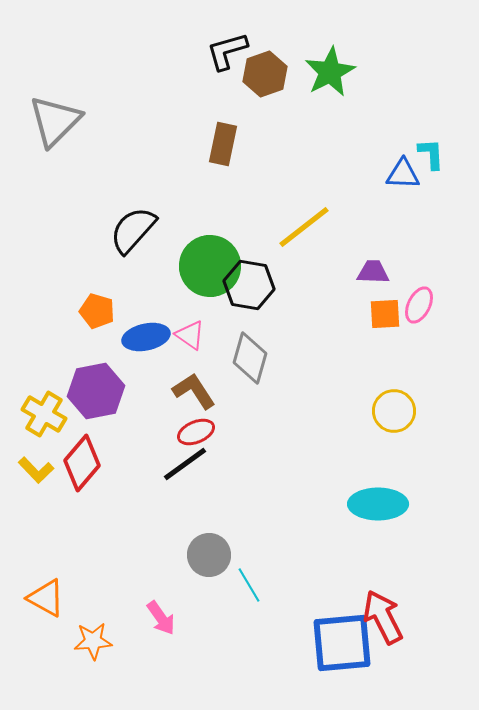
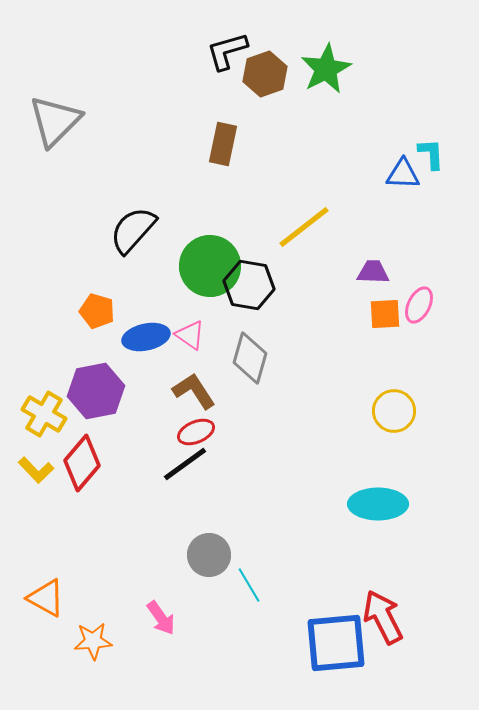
green star: moved 4 px left, 3 px up
blue square: moved 6 px left
